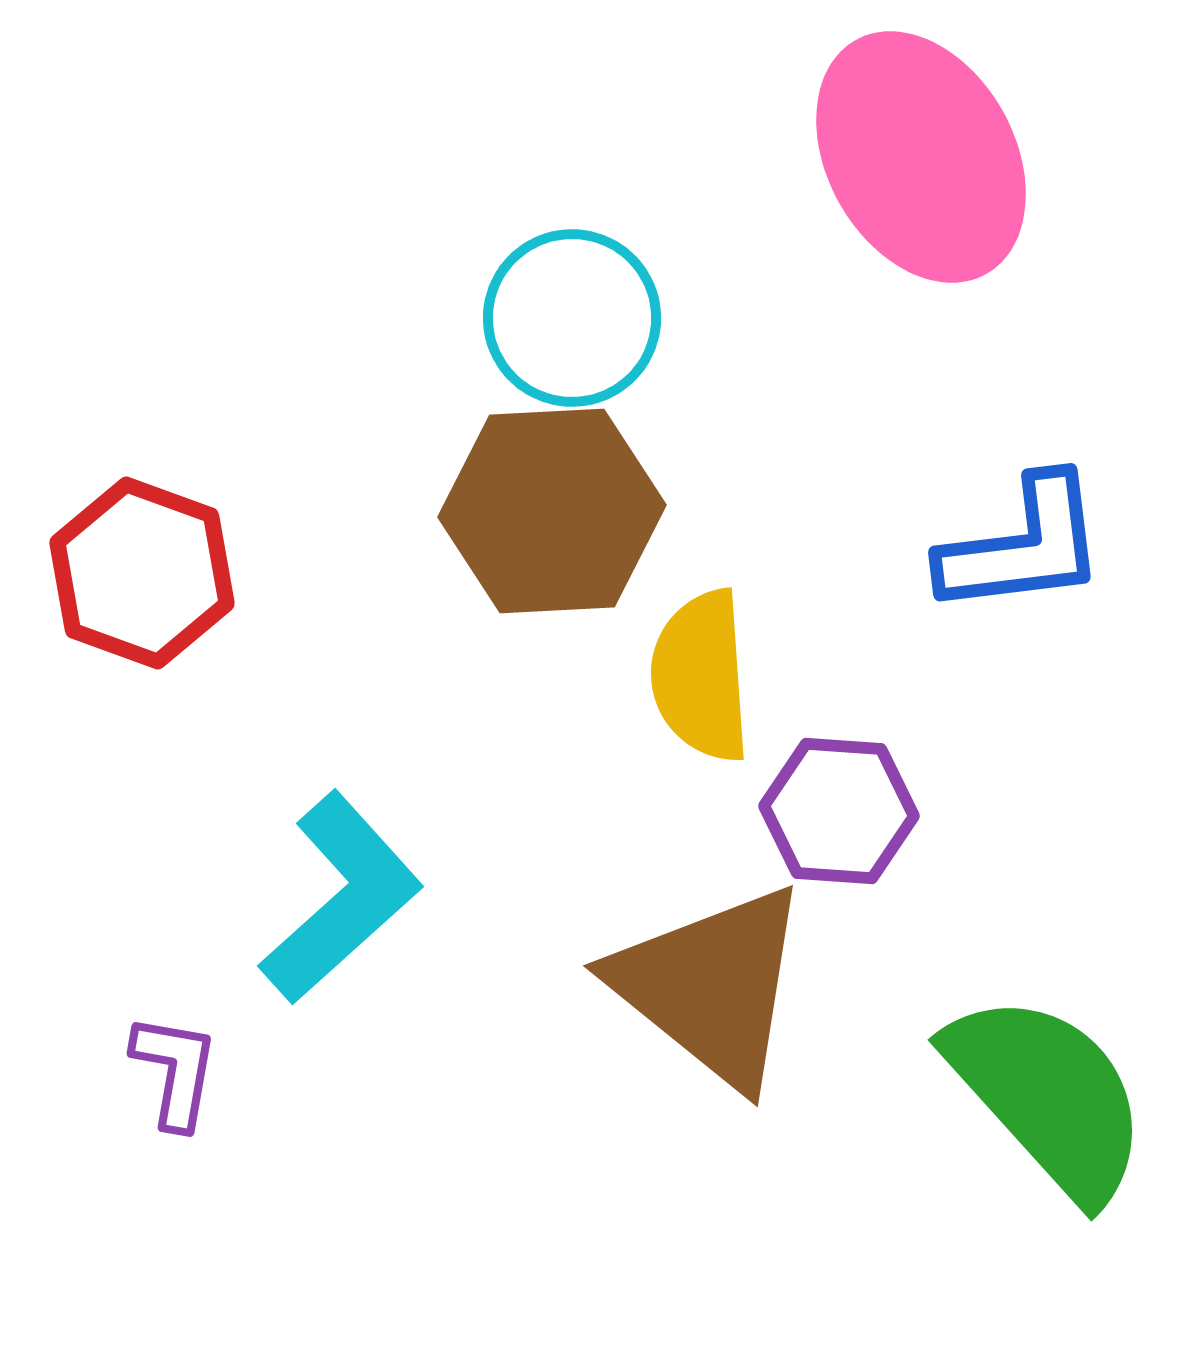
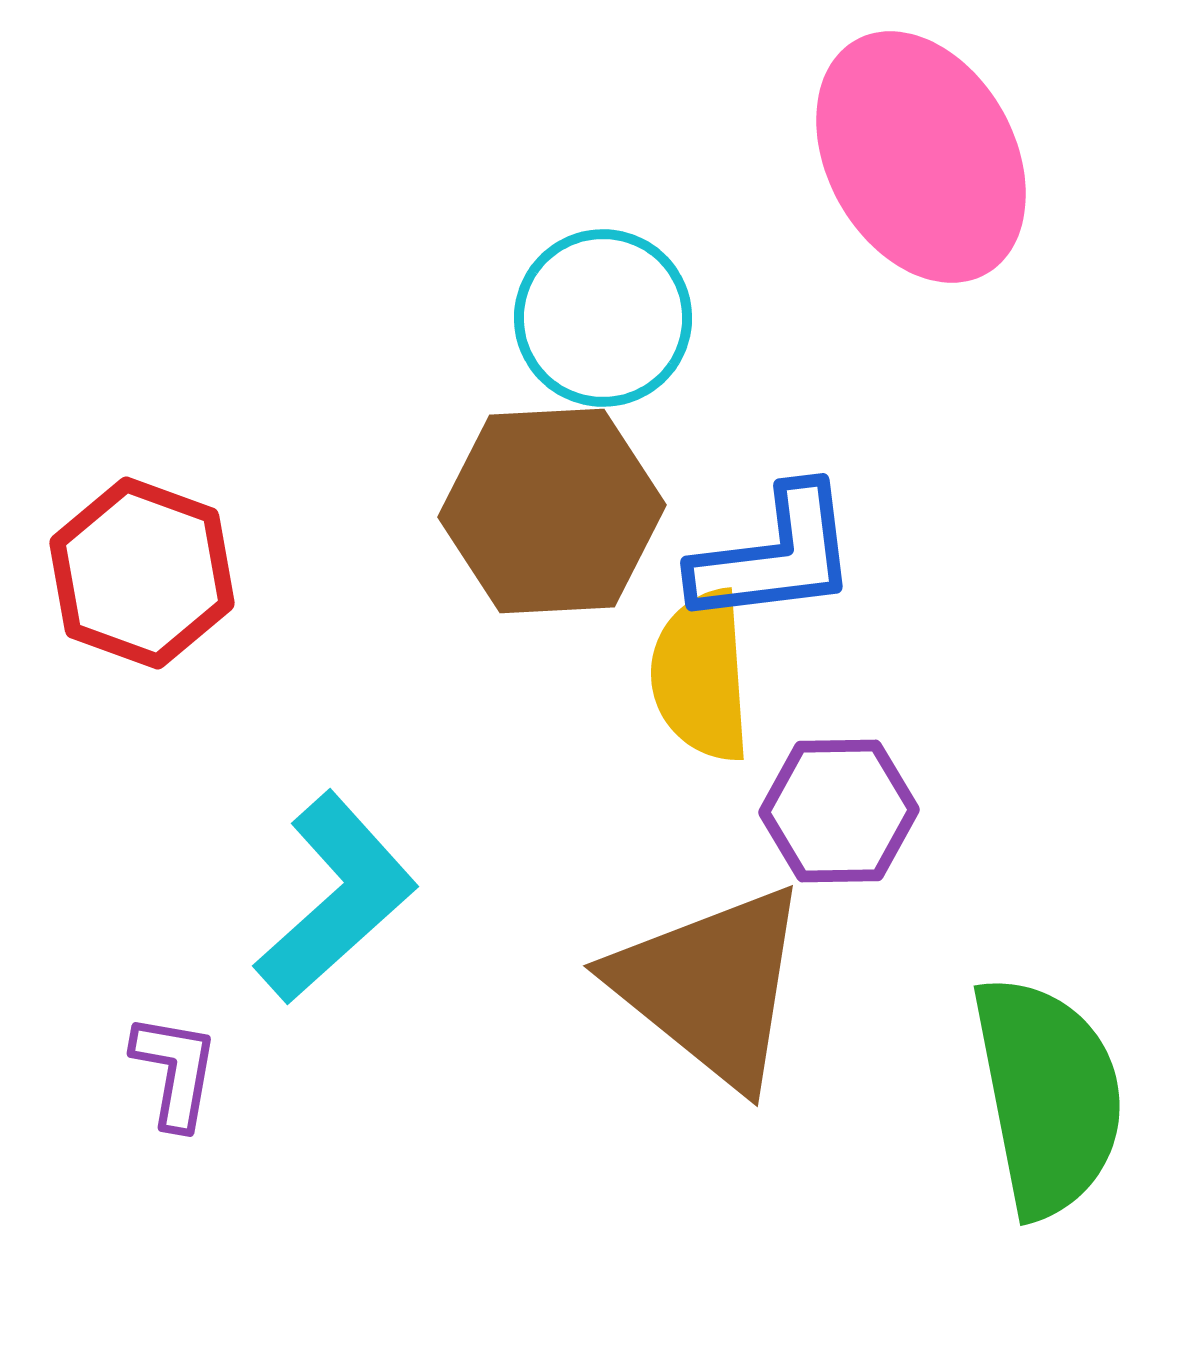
cyan circle: moved 31 px right
blue L-shape: moved 248 px left, 10 px down
purple hexagon: rotated 5 degrees counterclockwise
cyan L-shape: moved 5 px left
green semicircle: rotated 31 degrees clockwise
